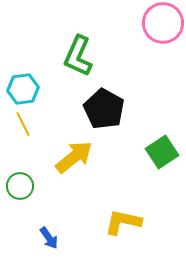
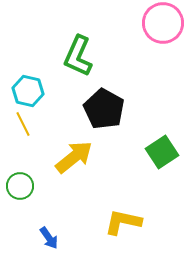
cyan hexagon: moved 5 px right, 2 px down; rotated 20 degrees clockwise
